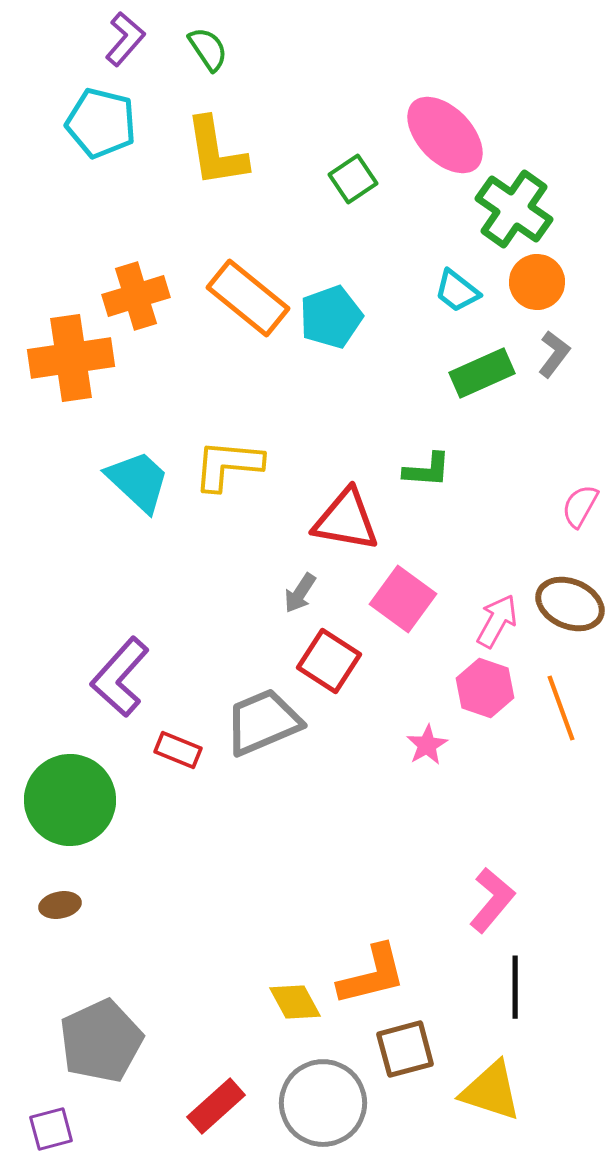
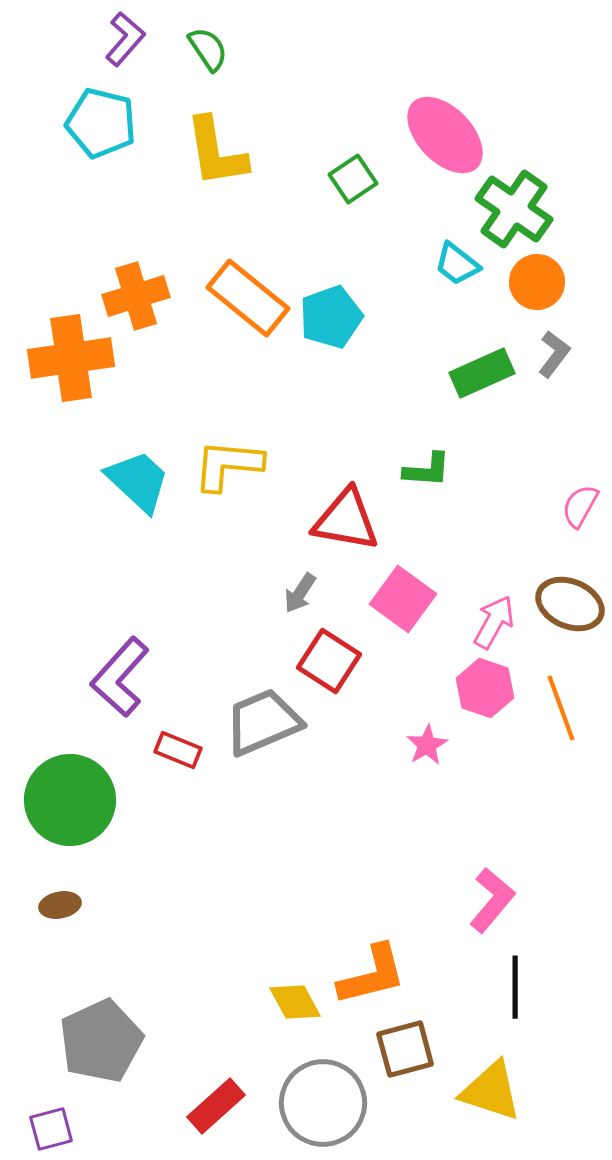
cyan trapezoid at (457, 291): moved 27 px up
pink arrow at (497, 621): moved 3 px left, 1 px down
